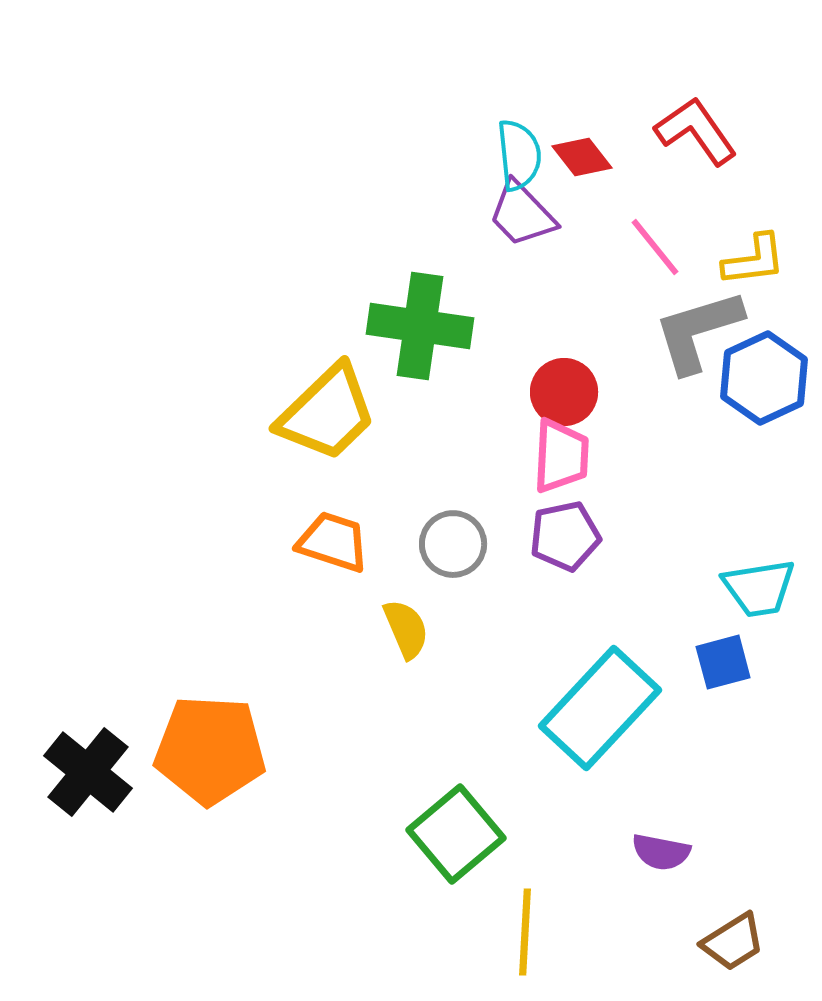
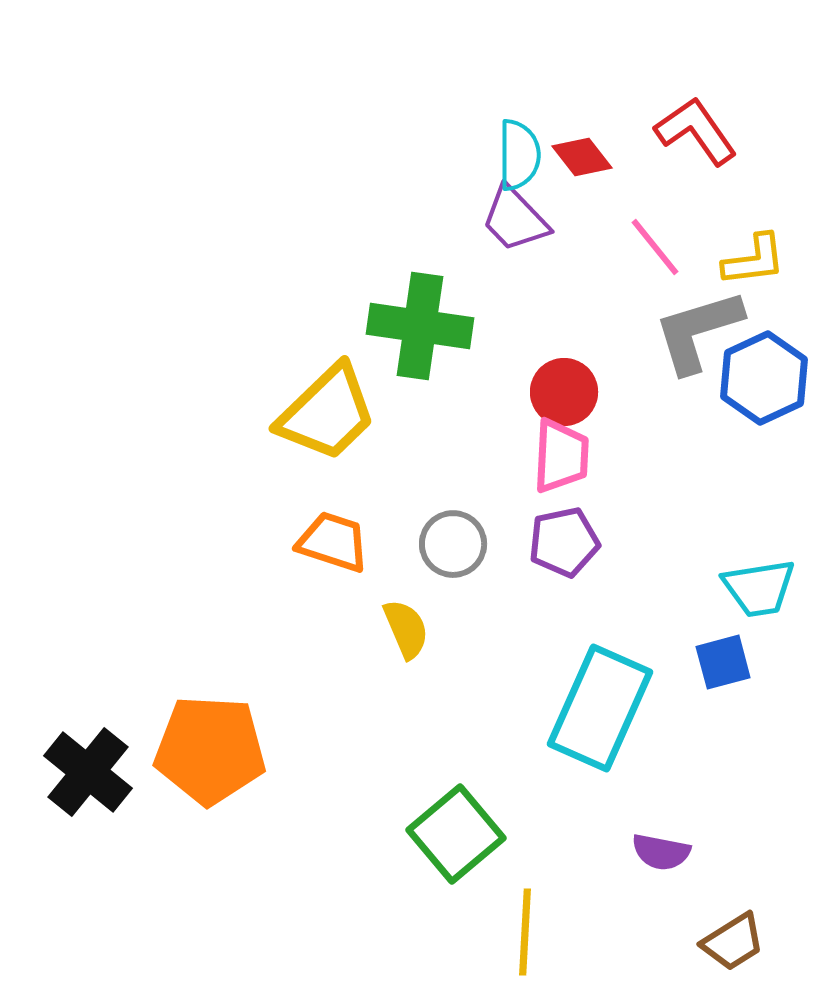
cyan semicircle: rotated 6 degrees clockwise
purple trapezoid: moved 7 px left, 5 px down
purple pentagon: moved 1 px left, 6 px down
cyan rectangle: rotated 19 degrees counterclockwise
